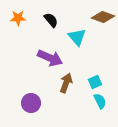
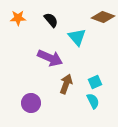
brown arrow: moved 1 px down
cyan semicircle: moved 7 px left
